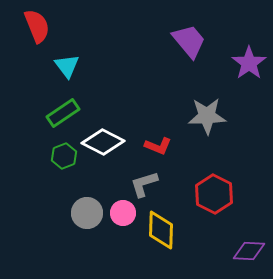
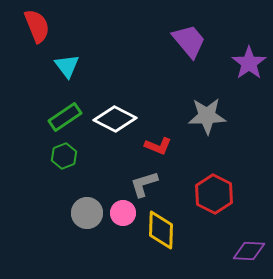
green rectangle: moved 2 px right, 4 px down
white diamond: moved 12 px right, 23 px up
